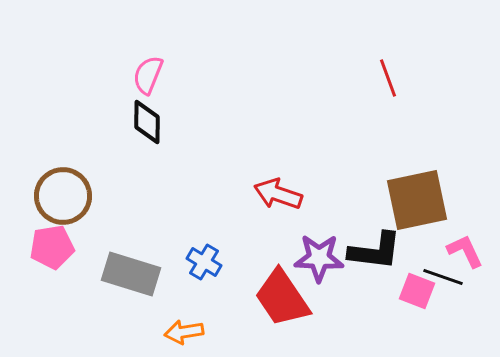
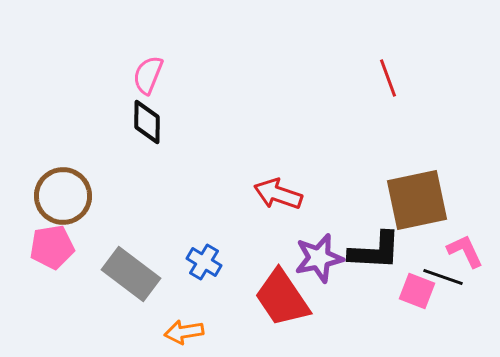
black L-shape: rotated 4 degrees counterclockwise
purple star: rotated 15 degrees counterclockwise
gray rectangle: rotated 20 degrees clockwise
